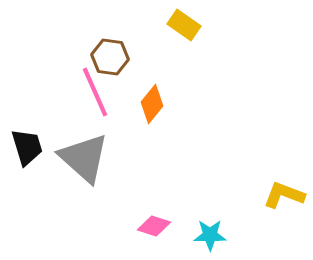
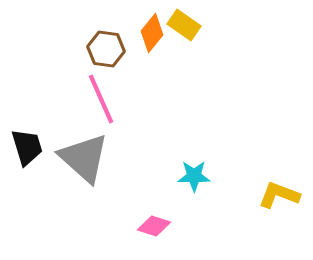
brown hexagon: moved 4 px left, 8 px up
pink line: moved 6 px right, 7 px down
orange diamond: moved 71 px up
yellow L-shape: moved 5 px left
cyan star: moved 16 px left, 59 px up
